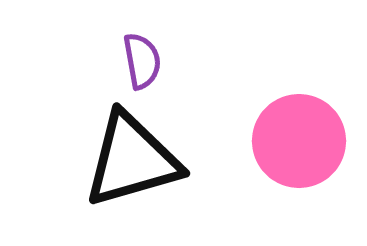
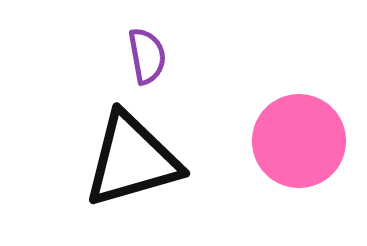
purple semicircle: moved 5 px right, 5 px up
